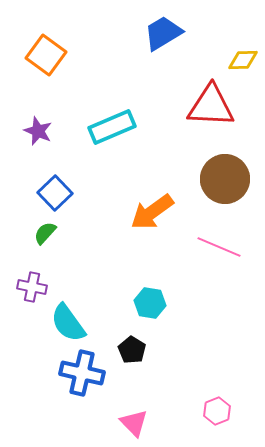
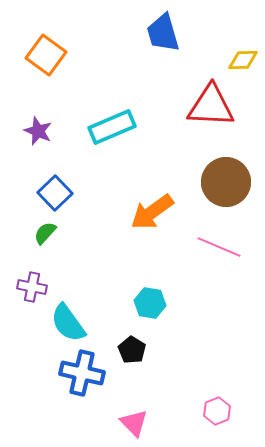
blue trapezoid: rotated 75 degrees counterclockwise
brown circle: moved 1 px right, 3 px down
